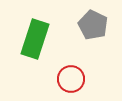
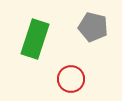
gray pentagon: moved 2 px down; rotated 12 degrees counterclockwise
